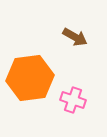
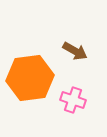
brown arrow: moved 14 px down
